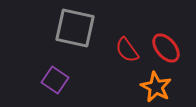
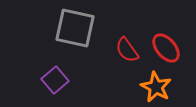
purple square: rotated 16 degrees clockwise
